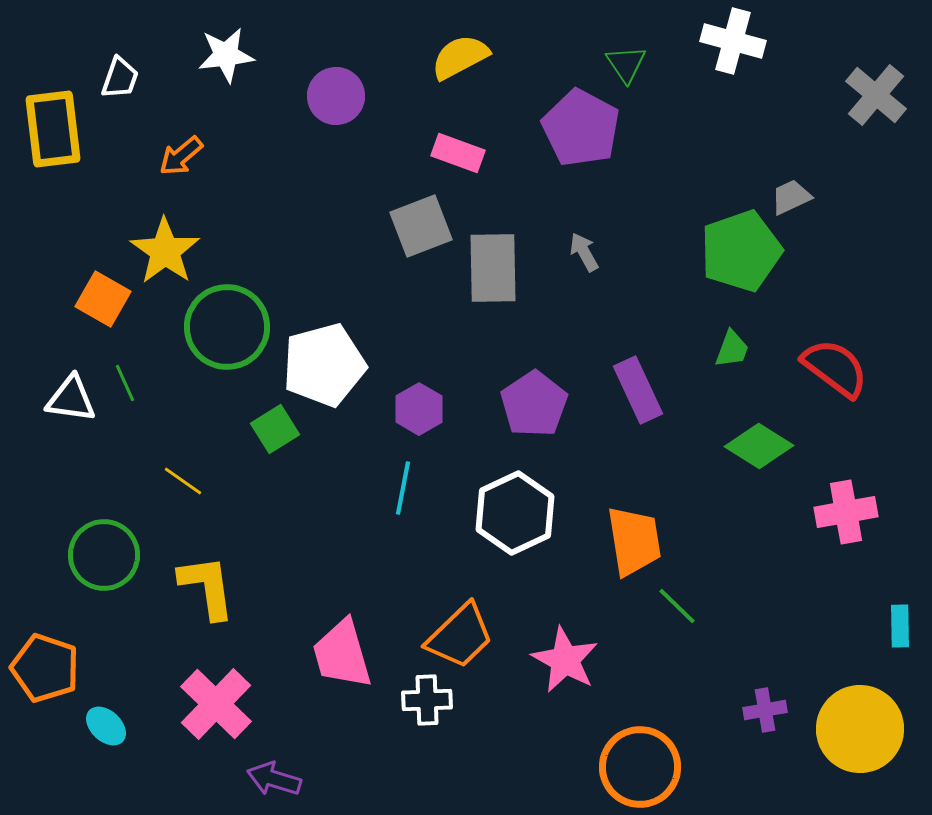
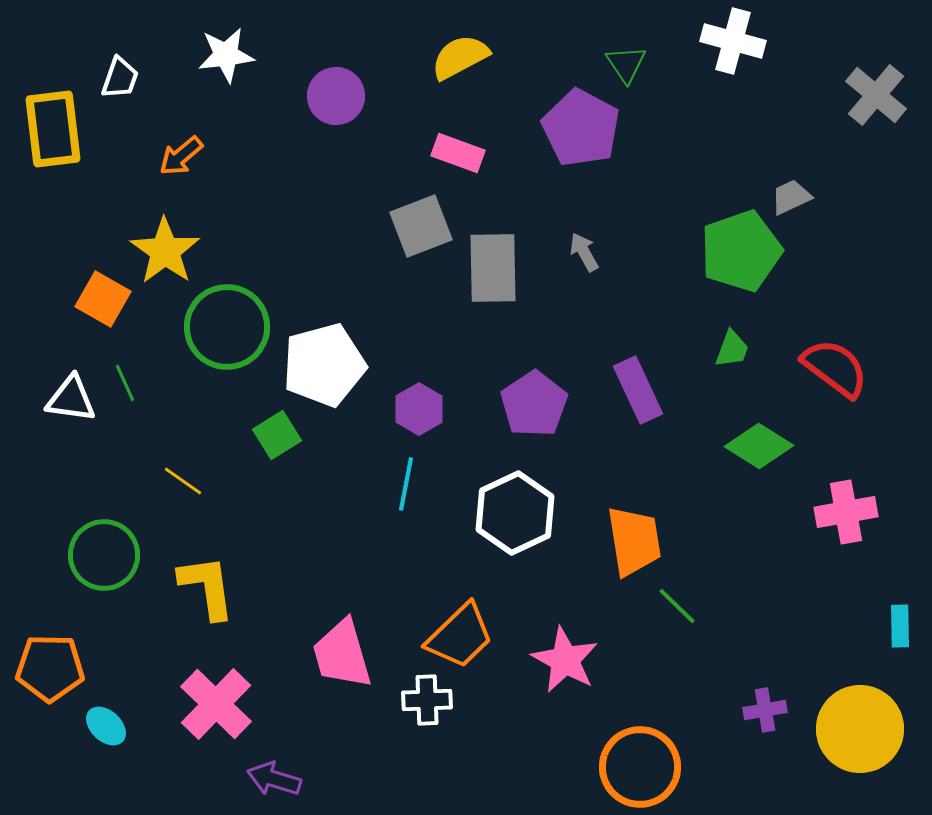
green square at (275, 429): moved 2 px right, 6 px down
cyan line at (403, 488): moved 3 px right, 4 px up
orange pentagon at (45, 668): moved 5 px right; rotated 18 degrees counterclockwise
